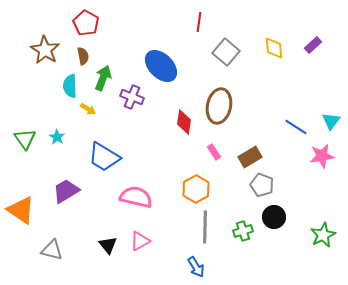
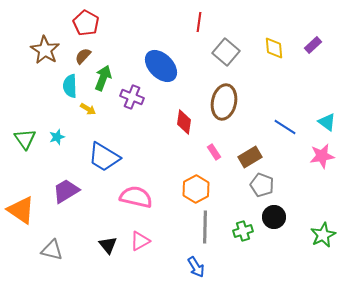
brown semicircle: rotated 126 degrees counterclockwise
brown ellipse: moved 5 px right, 4 px up
cyan triangle: moved 4 px left, 1 px down; rotated 30 degrees counterclockwise
blue line: moved 11 px left
cyan star: rotated 21 degrees clockwise
